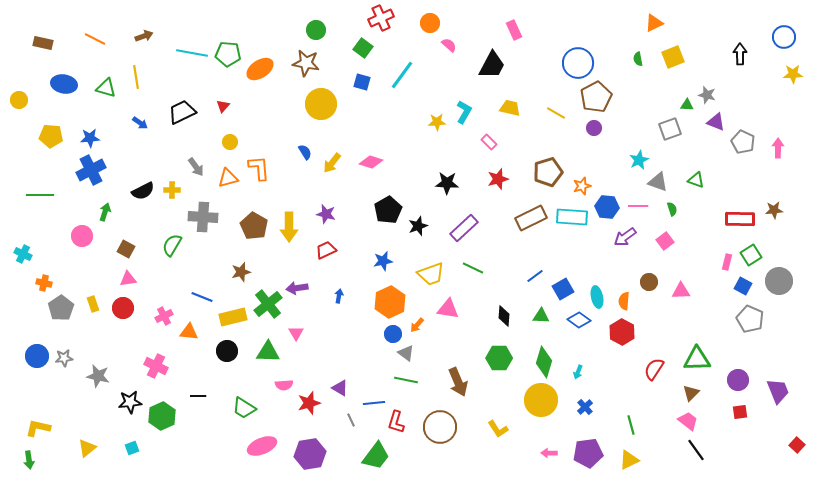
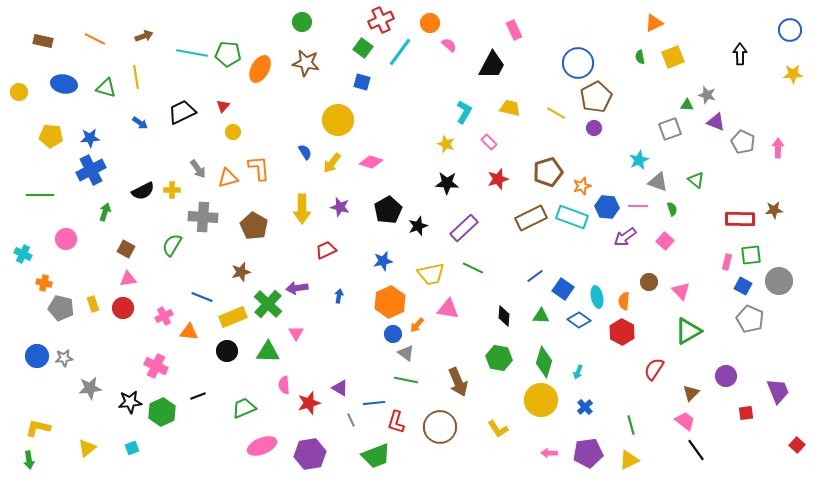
red cross at (381, 18): moved 2 px down
green circle at (316, 30): moved 14 px left, 8 px up
blue circle at (784, 37): moved 6 px right, 7 px up
brown rectangle at (43, 43): moved 2 px up
green semicircle at (638, 59): moved 2 px right, 2 px up
orange ellipse at (260, 69): rotated 28 degrees counterclockwise
cyan line at (402, 75): moved 2 px left, 23 px up
yellow circle at (19, 100): moved 8 px up
yellow circle at (321, 104): moved 17 px right, 16 px down
yellow star at (437, 122): moved 9 px right, 22 px down; rotated 24 degrees clockwise
yellow circle at (230, 142): moved 3 px right, 10 px up
gray arrow at (196, 167): moved 2 px right, 2 px down
green triangle at (696, 180): rotated 18 degrees clockwise
purple star at (326, 214): moved 14 px right, 7 px up
cyan rectangle at (572, 217): rotated 16 degrees clockwise
yellow arrow at (289, 227): moved 13 px right, 18 px up
pink circle at (82, 236): moved 16 px left, 3 px down
pink square at (665, 241): rotated 12 degrees counterclockwise
green square at (751, 255): rotated 25 degrees clockwise
yellow trapezoid at (431, 274): rotated 8 degrees clockwise
blue square at (563, 289): rotated 25 degrees counterclockwise
pink triangle at (681, 291): rotated 48 degrees clockwise
green cross at (268, 304): rotated 8 degrees counterclockwise
gray pentagon at (61, 308): rotated 25 degrees counterclockwise
yellow rectangle at (233, 317): rotated 8 degrees counterclockwise
green hexagon at (499, 358): rotated 10 degrees clockwise
green triangle at (697, 359): moved 9 px left, 28 px up; rotated 28 degrees counterclockwise
gray star at (98, 376): moved 8 px left, 12 px down; rotated 20 degrees counterclockwise
purple circle at (738, 380): moved 12 px left, 4 px up
pink semicircle at (284, 385): rotated 90 degrees clockwise
black line at (198, 396): rotated 21 degrees counterclockwise
green trapezoid at (244, 408): rotated 125 degrees clockwise
red square at (740, 412): moved 6 px right, 1 px down
green hexagon at (162, 416): moved 4 px up
pink trapezoid at (688, 421): moved 3 px left
green trapezoid at (376, 456): rotated 32 degrees clockwise
